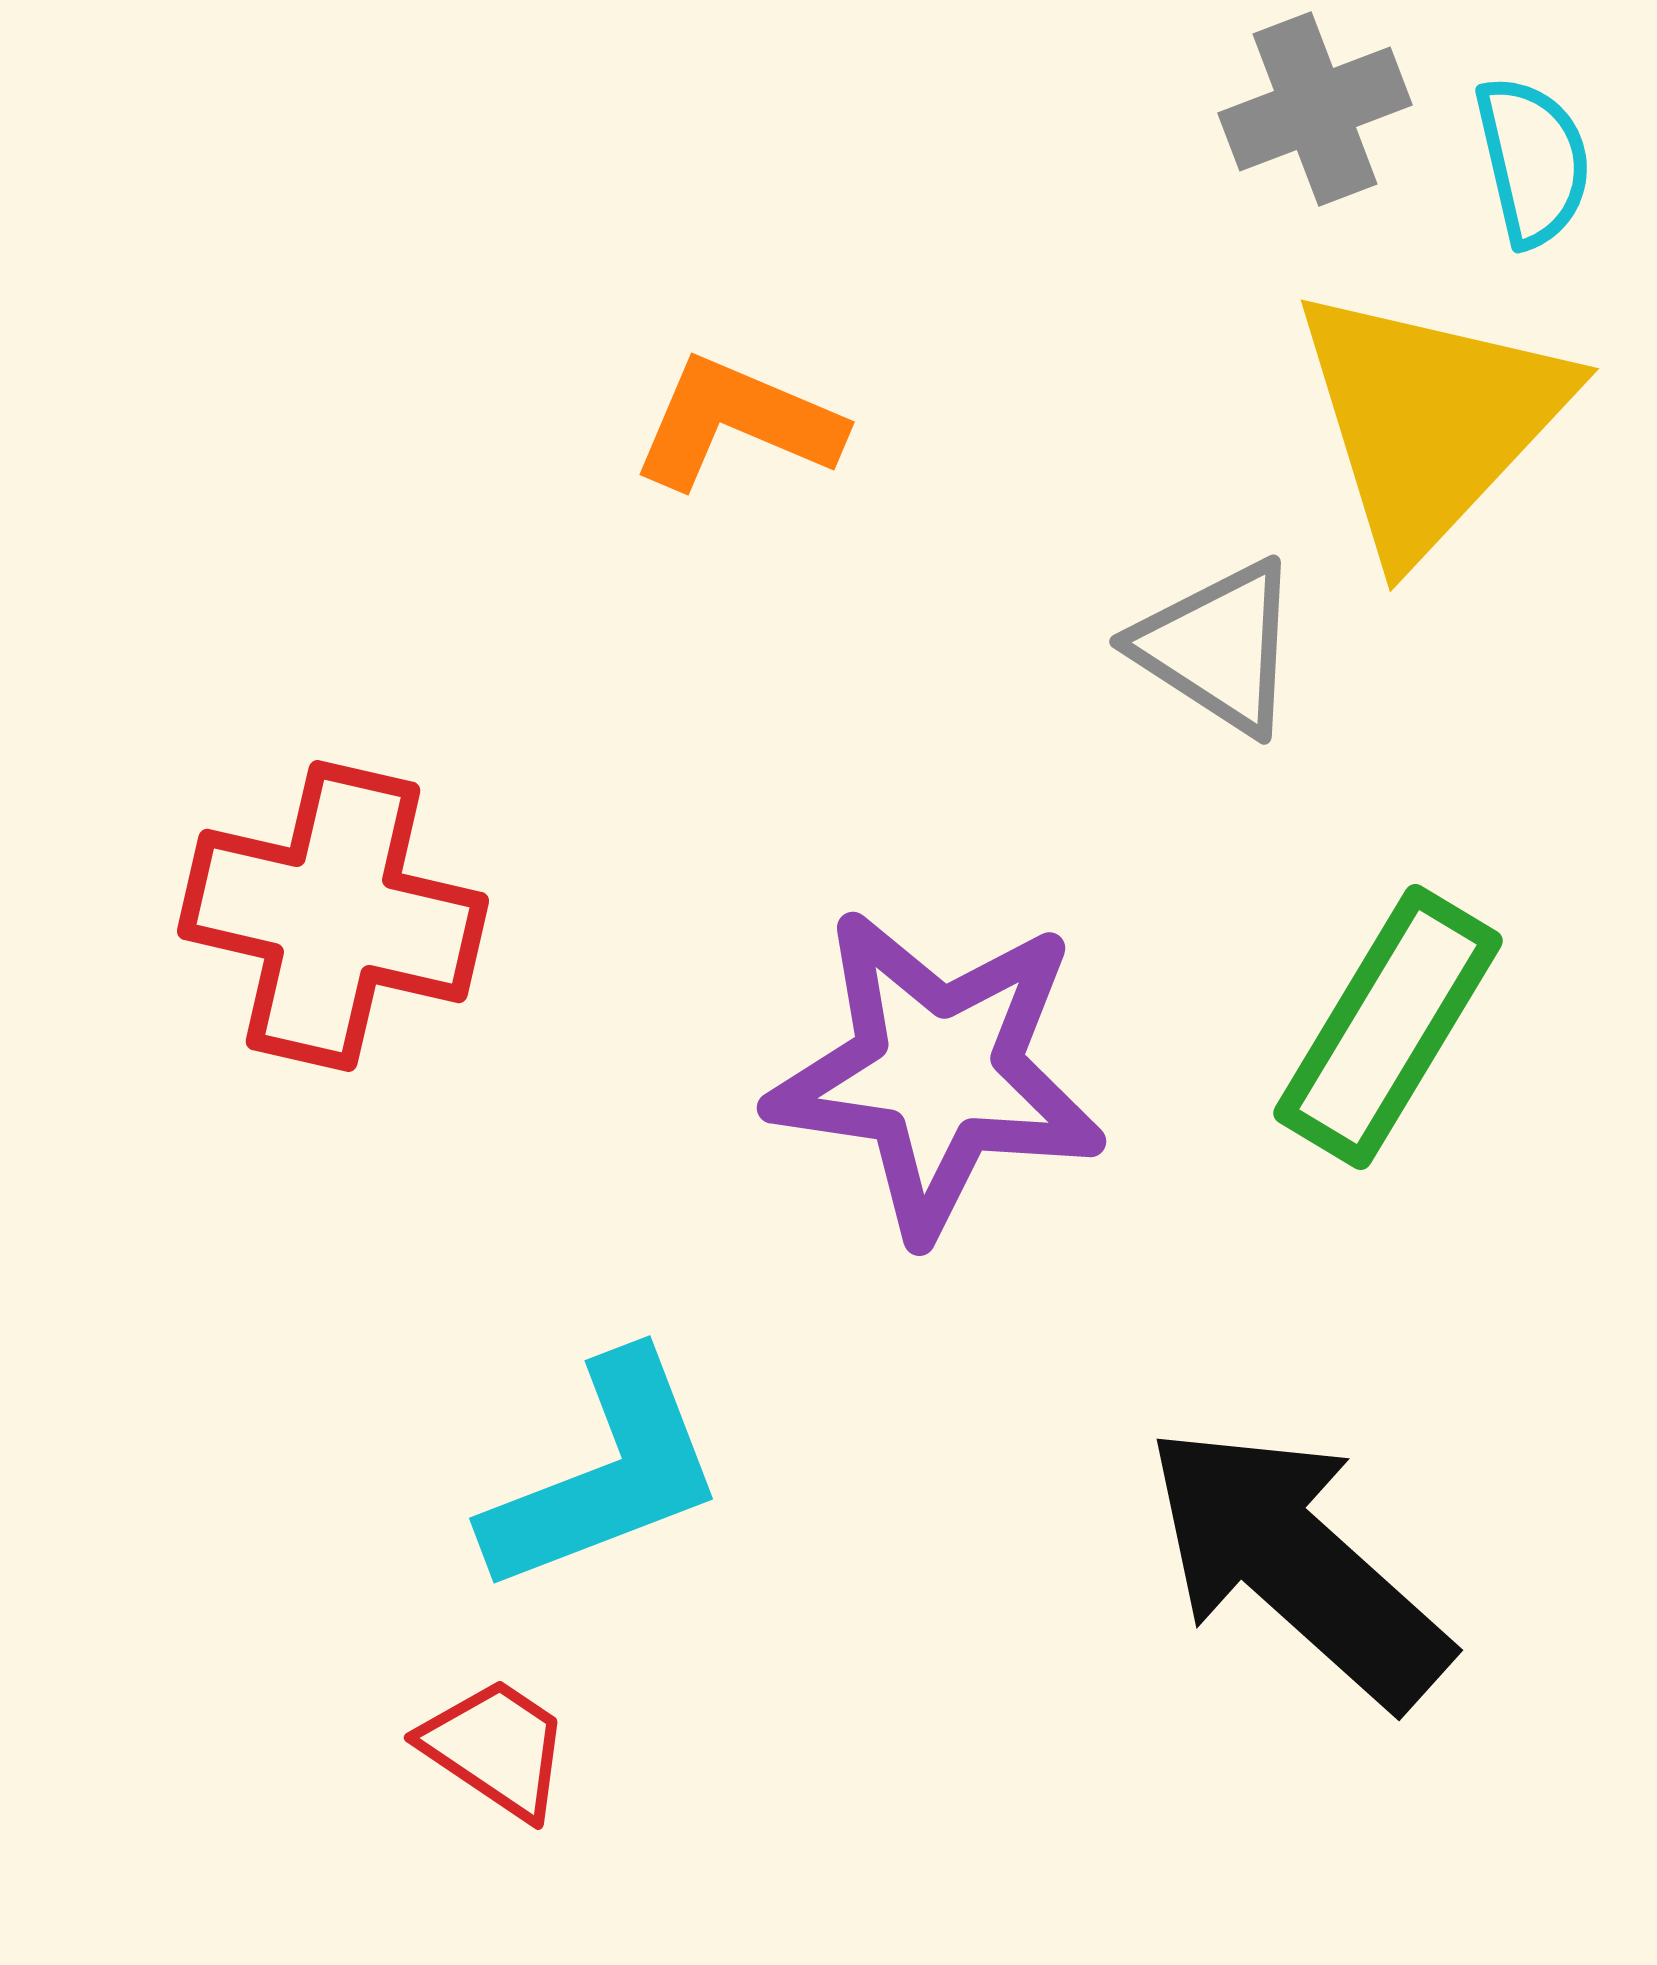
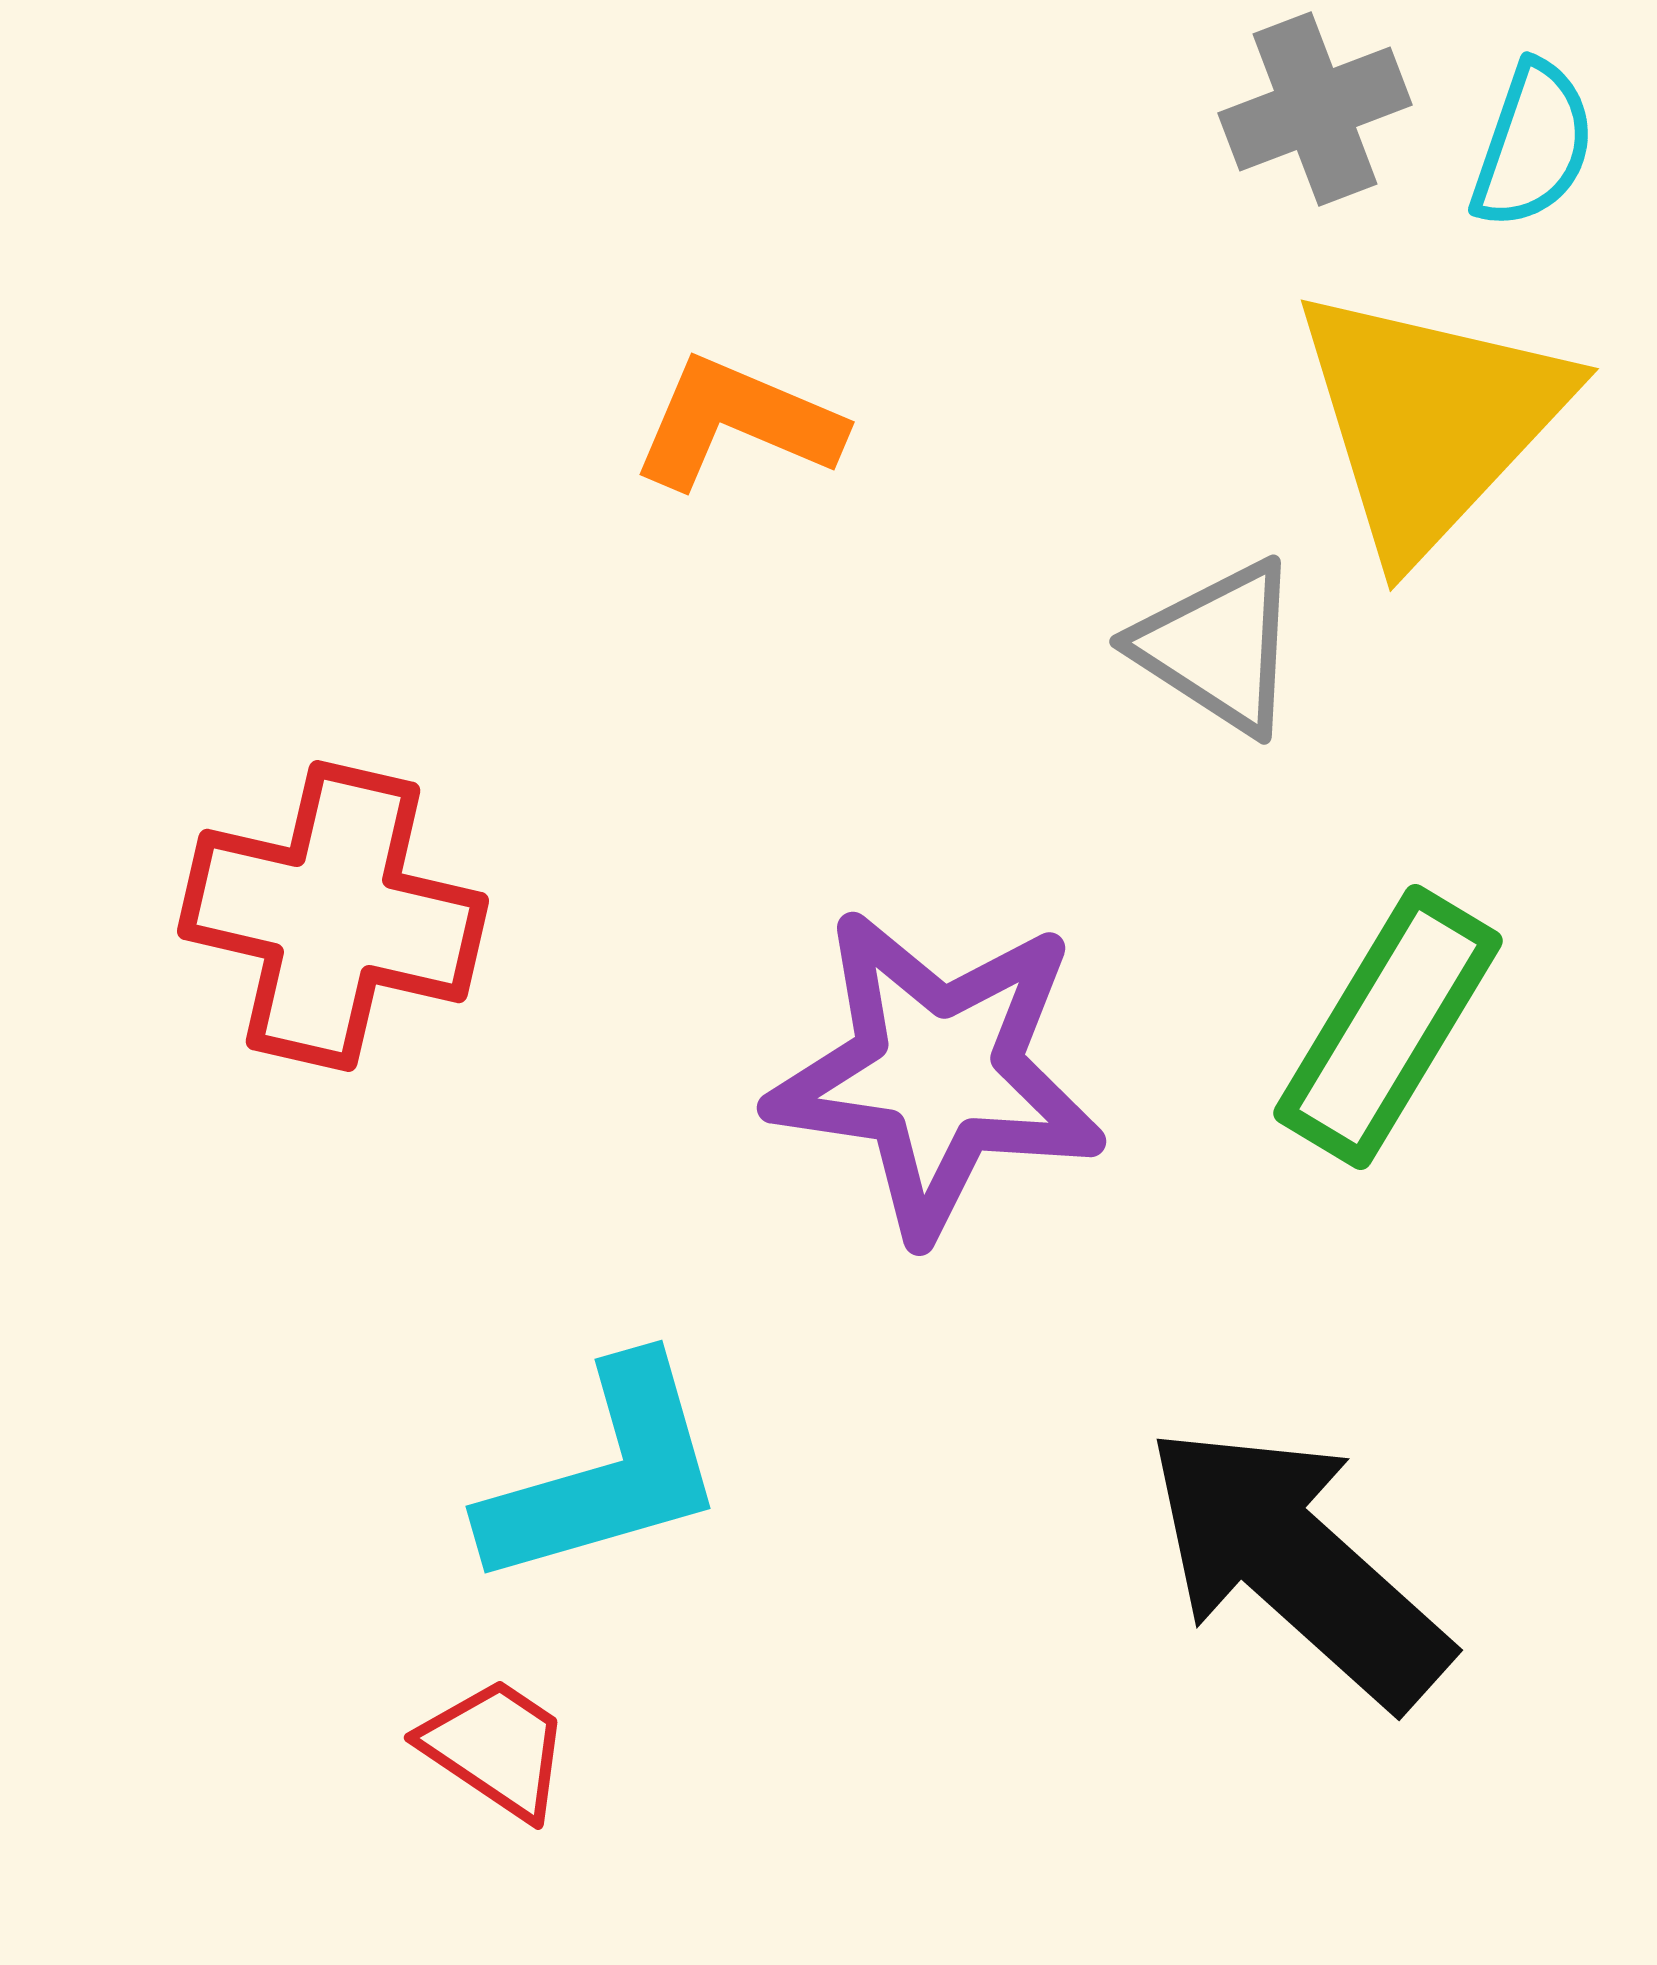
cyan semicircle: moved 16 px up; rotated 32 degrees clockwise
cyan L-shape: rotated 5 degrees clockwise
